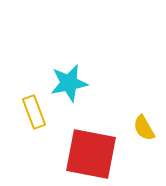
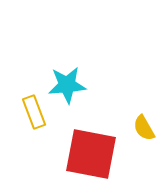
cyan star: moved 2 px left, 2 px down; rotated 6 degrees clockwise
